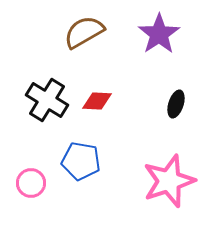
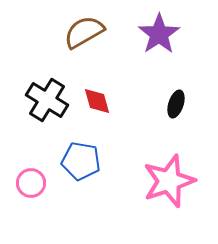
red diamond: rotated 72 degrees clockwise
